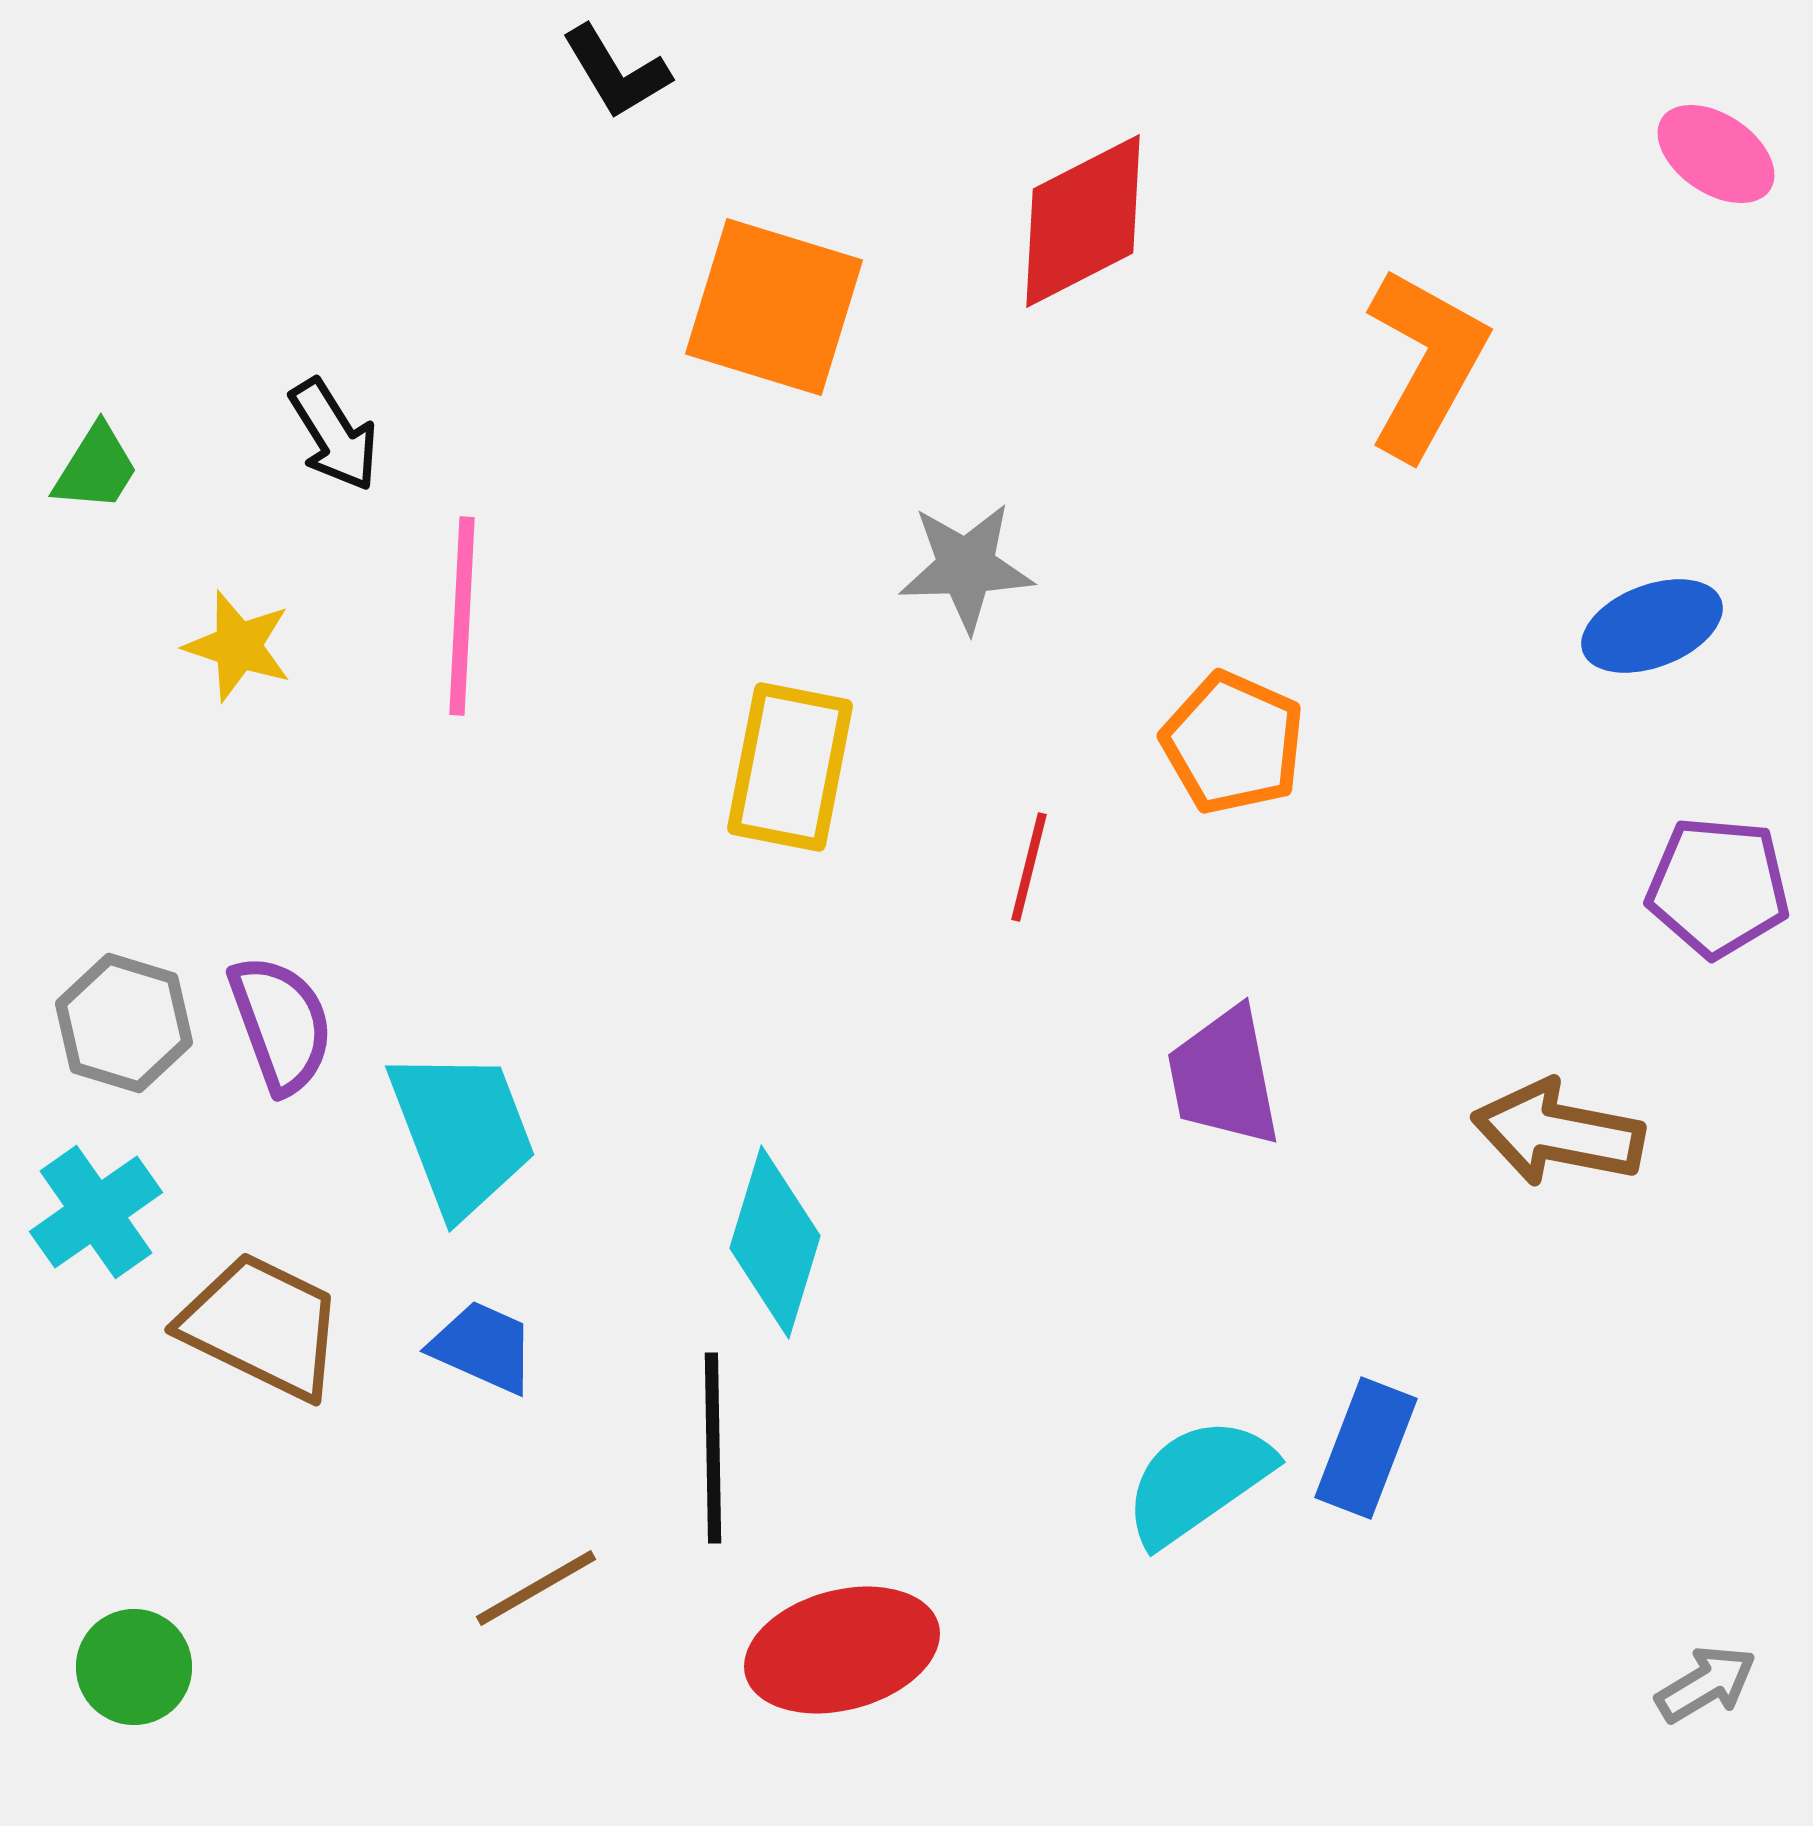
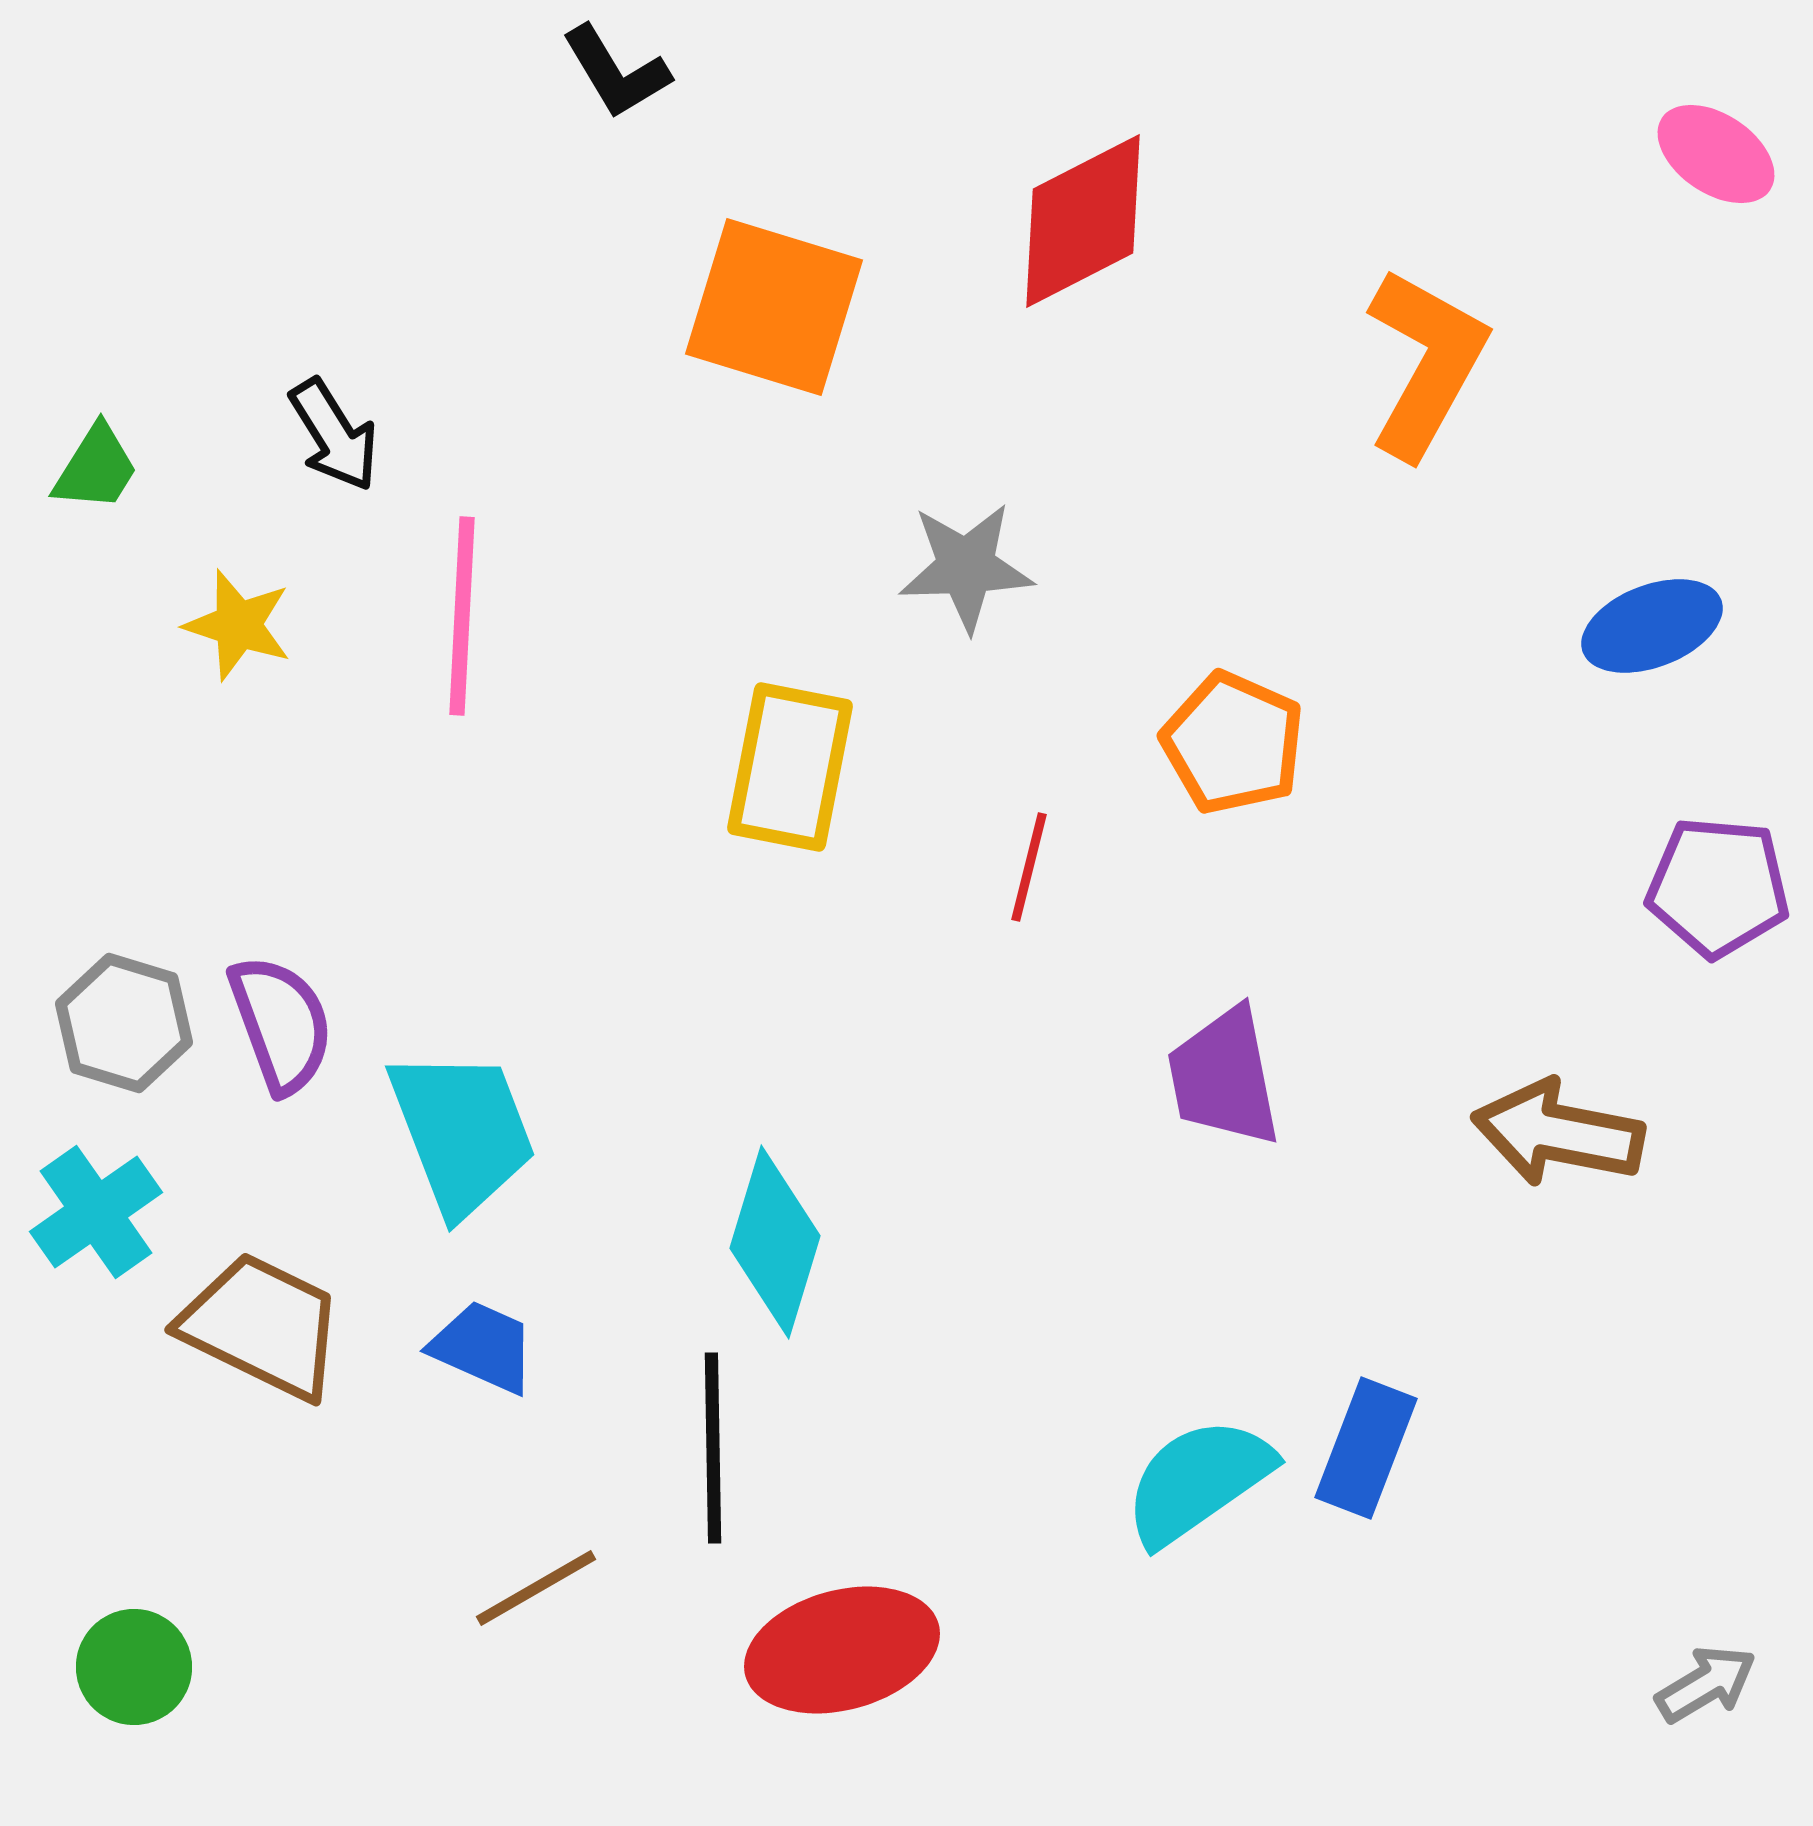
yellow star: moved 21 px up
